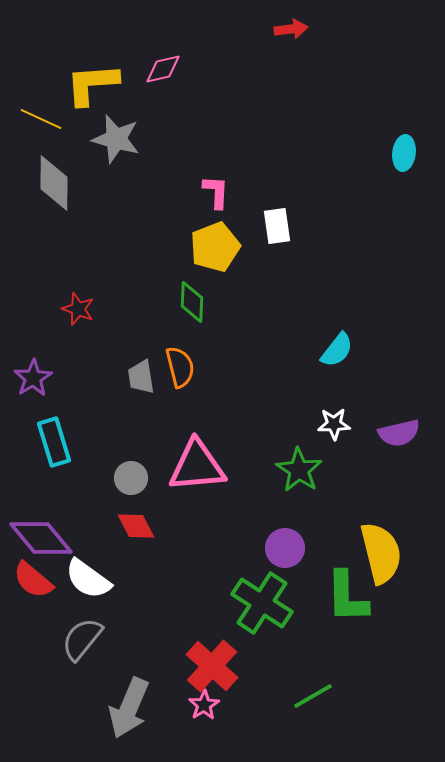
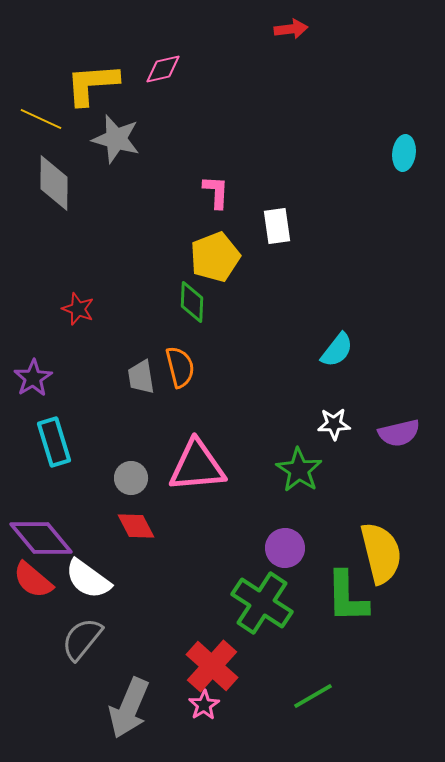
yellow pentagon: moved 10 px down
